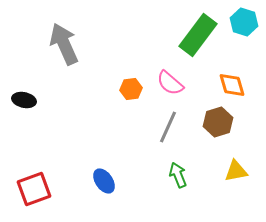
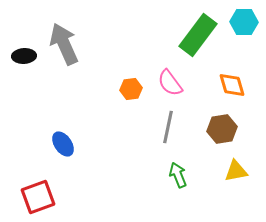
cyan hexagon: rotated 16 degrees counterclockwise
pink semicircle: rotated 12 degrees clockwise
black ellipse: moved 44 px up; rotated 15 degrees counterclockwise
brown hexagon: moved 4 px right, 7 px down; rotated 8 degrees clockwise
gray line: rotated 12 degrees counterclockwise
blue ellipse: moved 41 px left, 37 px up
red square: moved 4 px right, 8 px down
